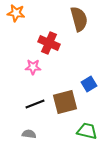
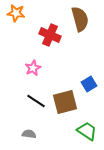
brown semicircle: moved 1 px right
red cross: moved 1 px right, 8 px up
pink star: moved 1 px down; rotated 28 degrees counterclockwise
black line: moved 1 px right, 3 px up; rotated 54 degrees clockwise
green trapezoid: rotated 20 degrees clockwise
